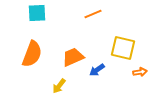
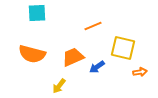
orange line: moved 12 px down
orange semicircle: rotated 84 degrees clockwise
blue arrow: moved 3 px up
